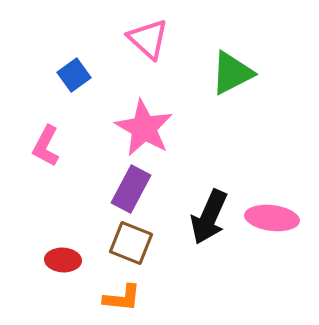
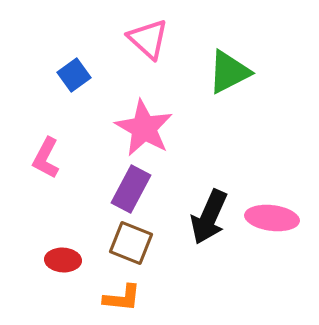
green triangle: moved 3 px left, 1 px up
pink L-shape: moved 12 px down
